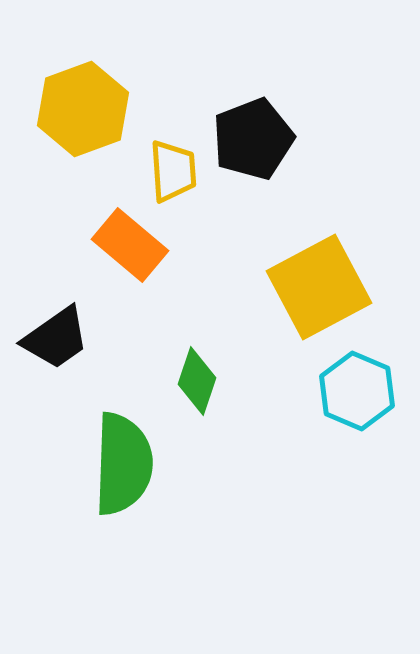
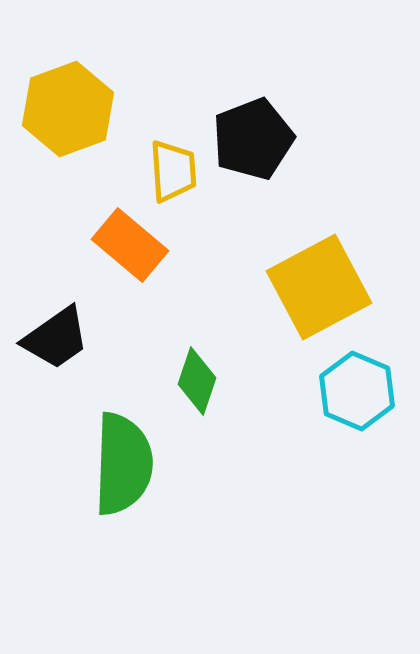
yellow hexagon: moved 15 px left
